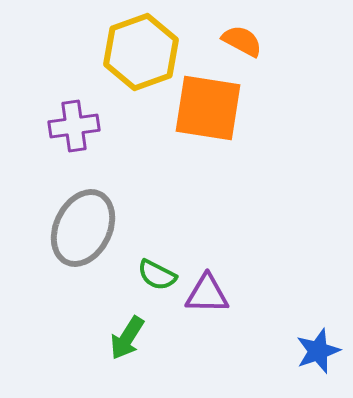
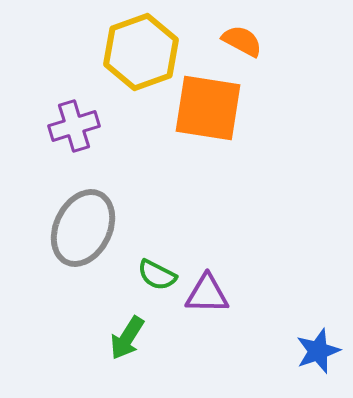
purple cross: rotated 9 degrees counterclockwise
